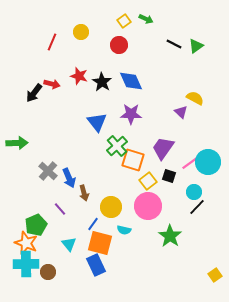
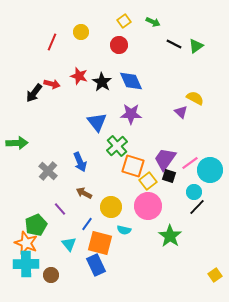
green arrow at (146, 19): moved 7 px right, 3 px down
purple trapezoid at (163, 148): moved 2 px right, 11 px down
orange square at (133, 160): moved 6 px down
cyan circle at (208, 162): moved 2 px right, 8 px down
blue arrow at (69, 178): moved 11 px right, 16 px up
brown arrow at (84, 193): rotated 133 degrees clockwise
blue line at (93, 224): moved 6 px left
brown circle at (48, 272): moved 3 px right, 3 px down
